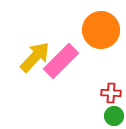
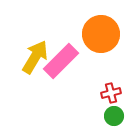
orange circle: moved 4 px down
yellow arrow: rotated 12 degrees counterclockwise
red cross: rotated 18 degrees counterclockwise
